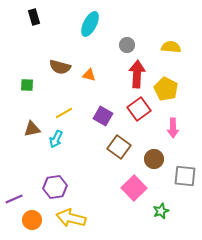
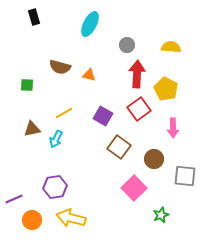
green star: moved 4 px down
